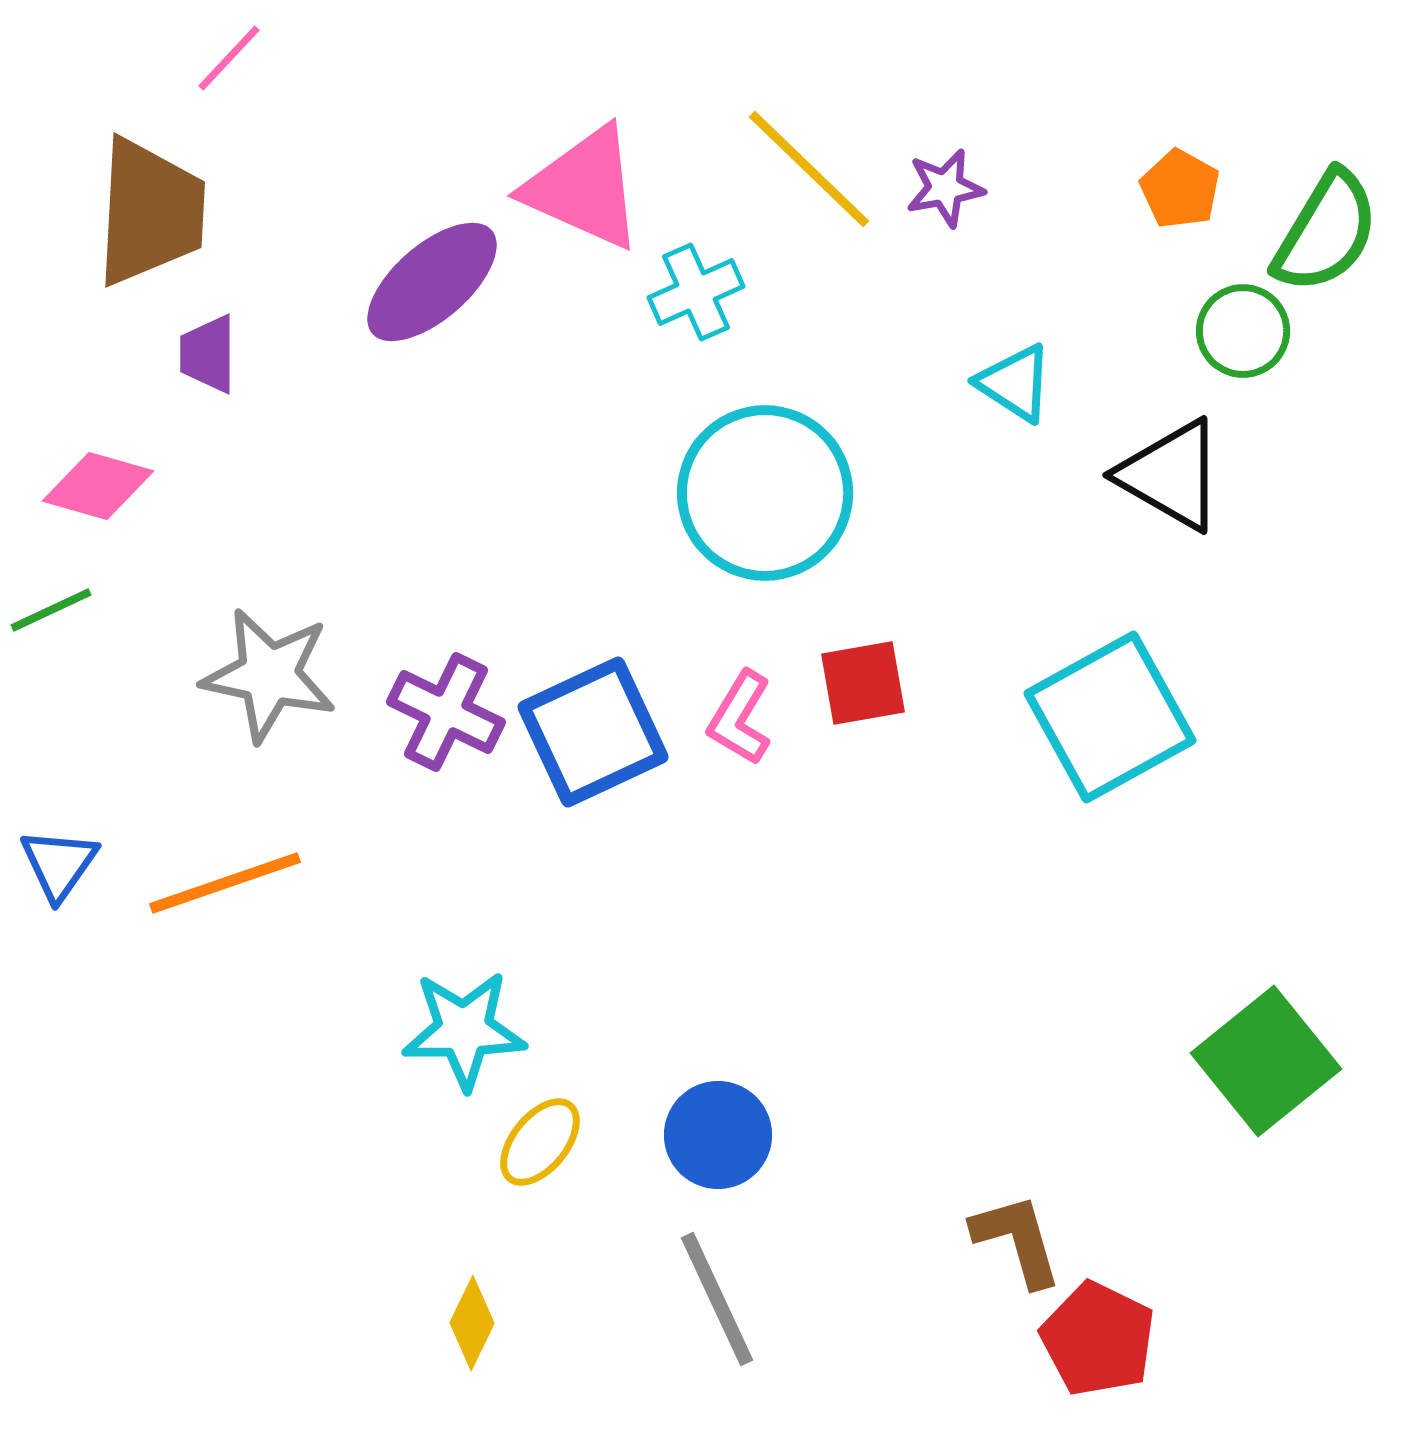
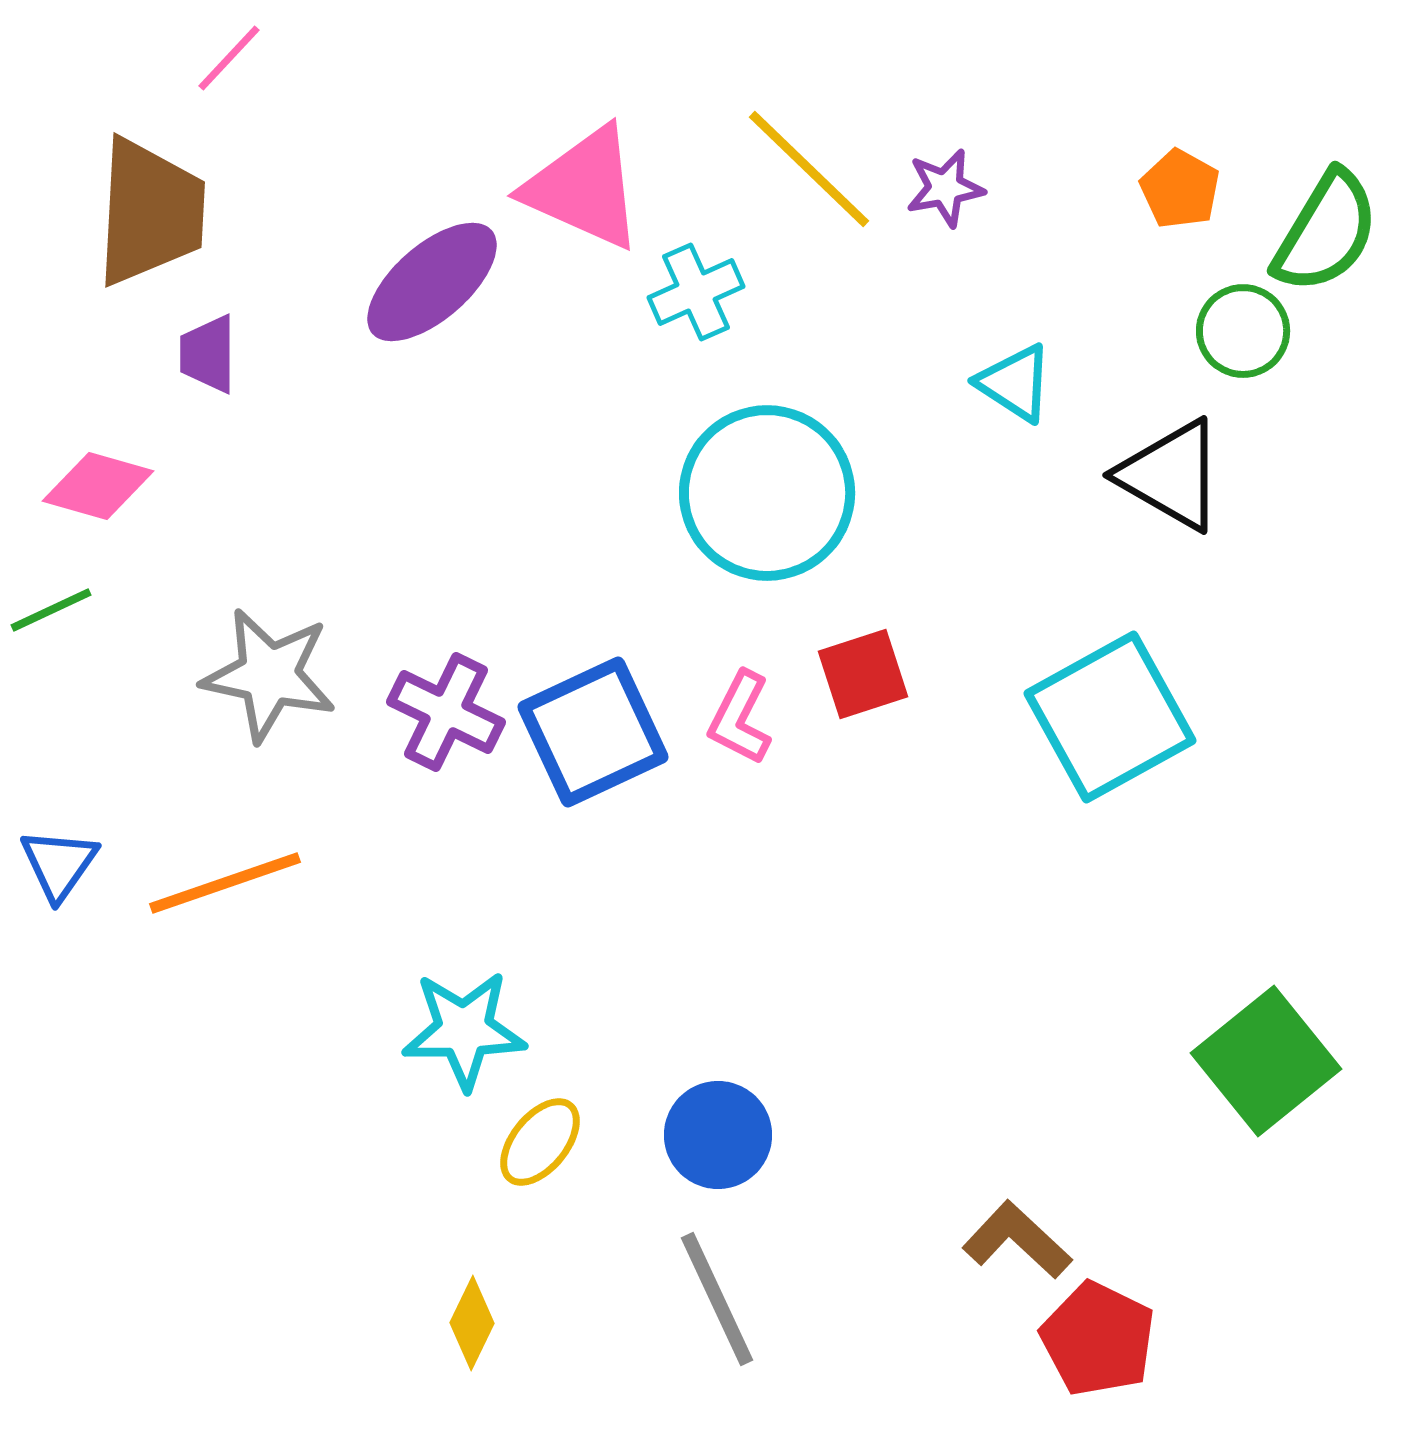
cyan circle: moved 2 px right
red square: moved 9 px up; rotated 8 degrees counterclockwise
pink L-shape: rotated 4 degrees counterclockwise
brown L-shape: rotated 31 degrees counterclockwise
